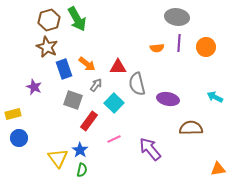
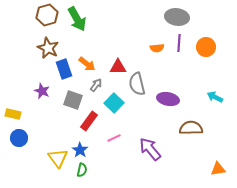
brown hexagon: moved 2 px left, 5 px up
brown star: moved 1 px right, 1 px down
purple star: moved 8 px right, 4 px down
yellow rectangle: rotated 28 degrees clockwise
pink line: moved 1 px up
